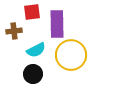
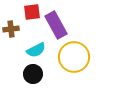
purple rectangle: moved 1 px left, 1 px down; rotated 28 degrees counterclockwise
brown cross: moved 3 px left, 2 px up
yellow circle: moved 3 px right, 2 px down
